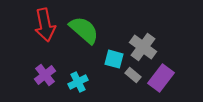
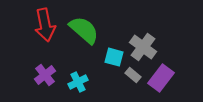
cyan square: moved 2 px up
